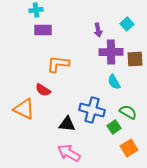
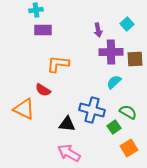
cyan semicircle: rotated 77 degrees clockwise
